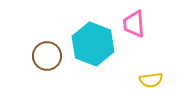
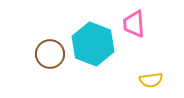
brown circle: moved 3 px right, 2 px up
